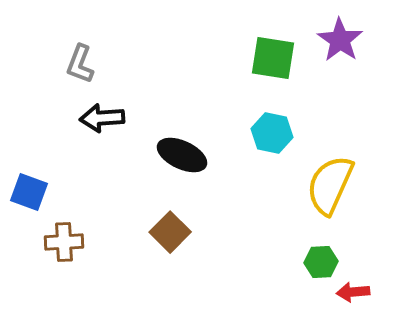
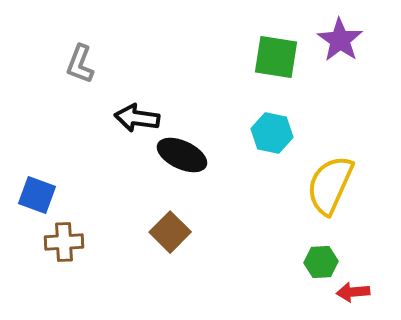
green square: moved 3 px right, 1 px up
black arrow: moved 35 px right; rotated 12 degrees clockwise
blue square: moved 8 px right, 3 px down
